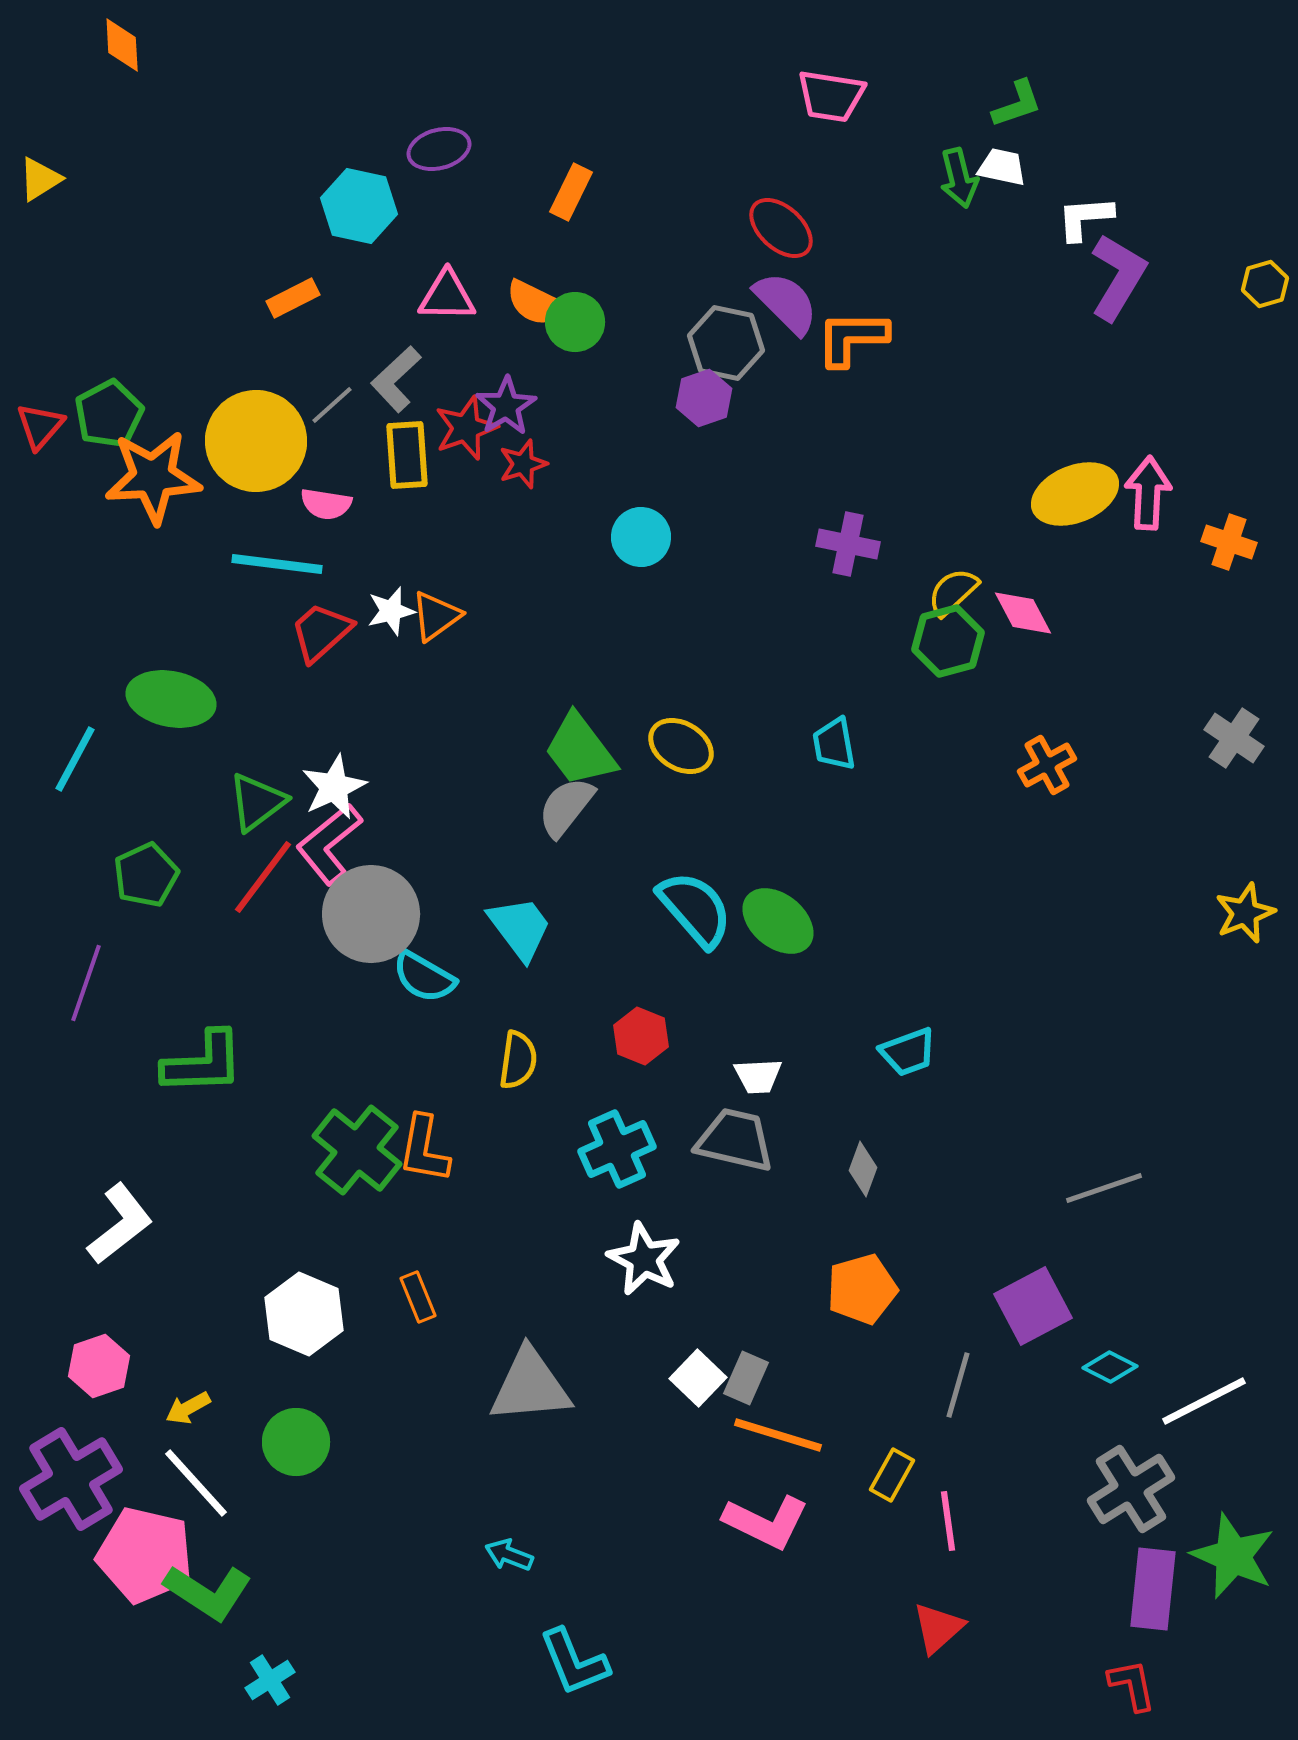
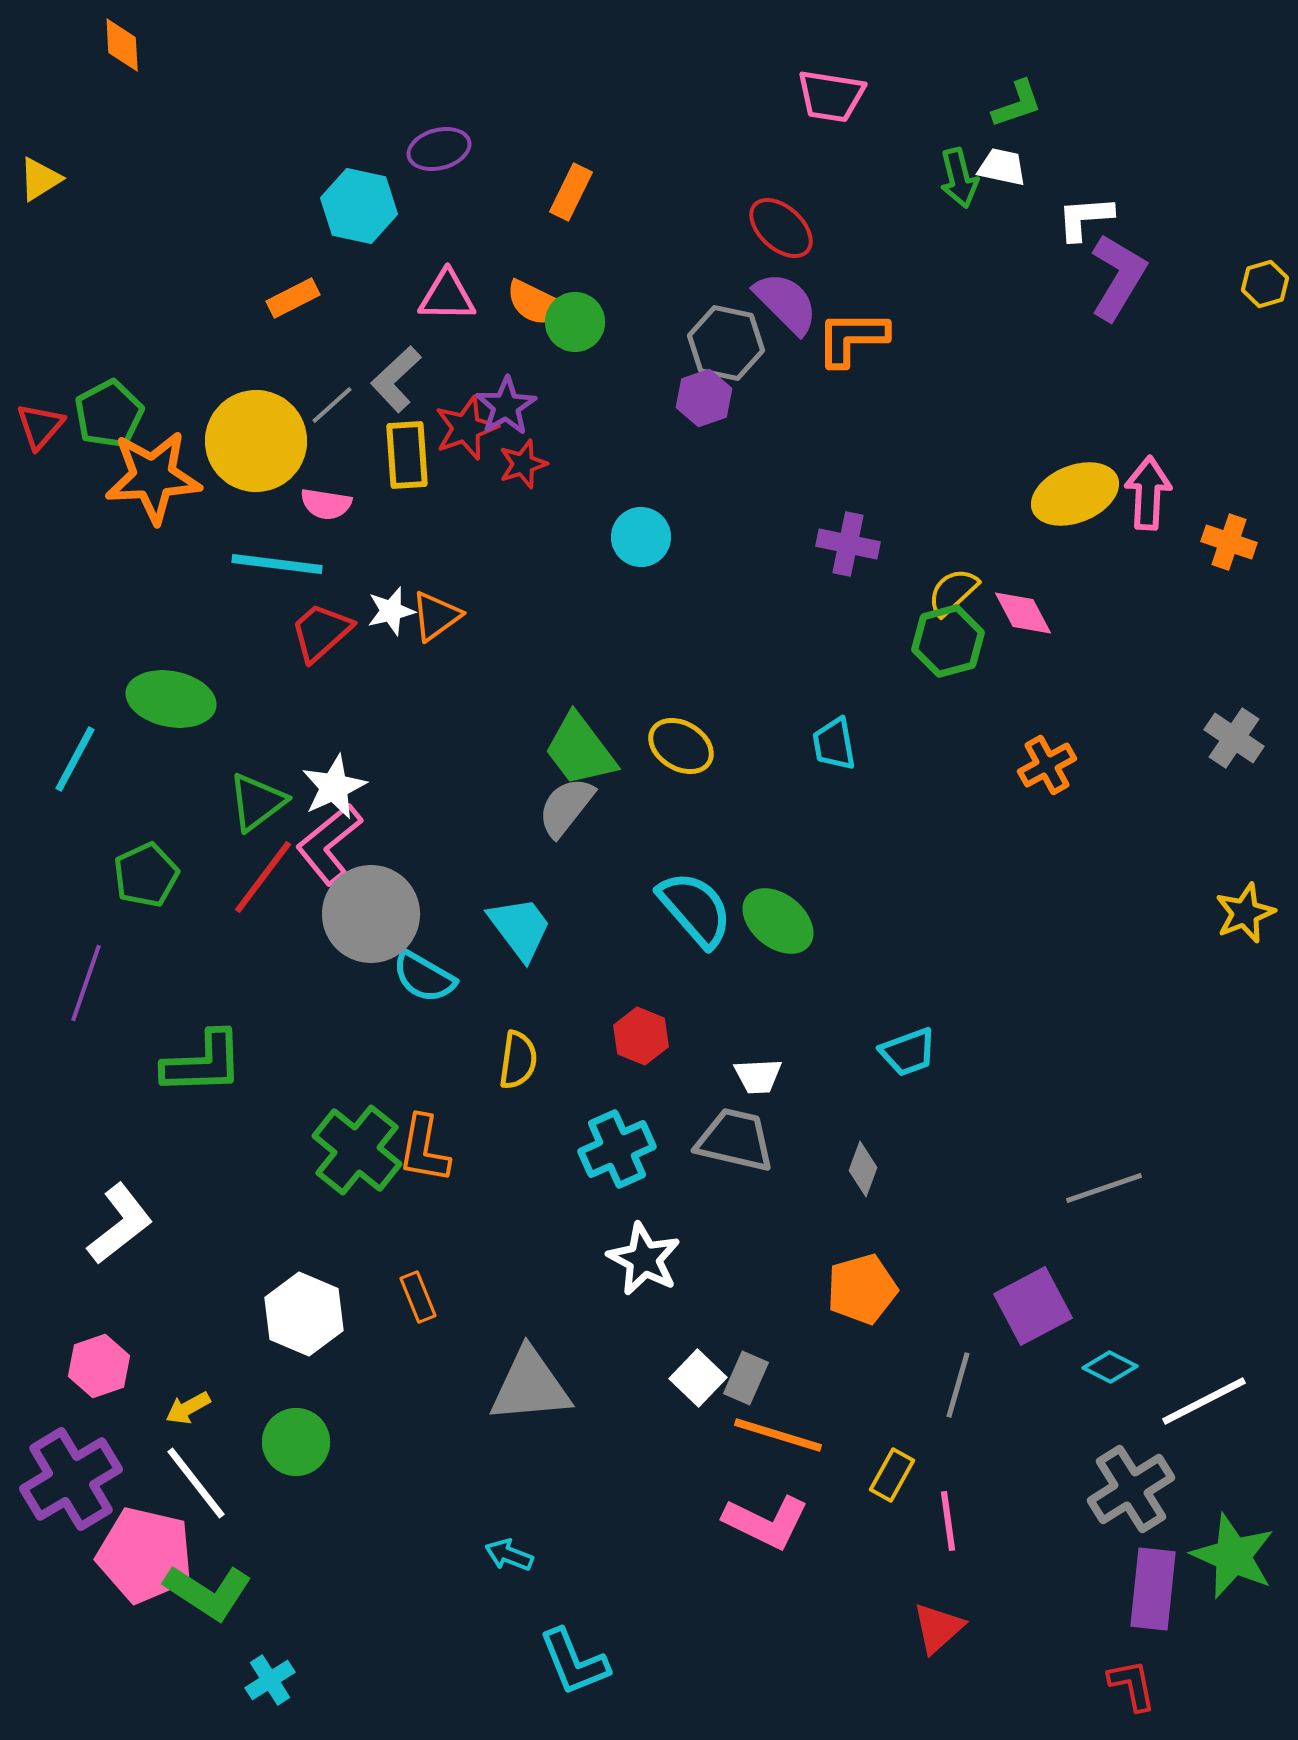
white line at (196, 1483): rotated 4 degrees clockwise
